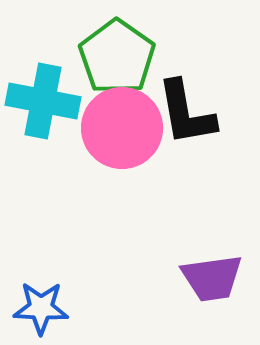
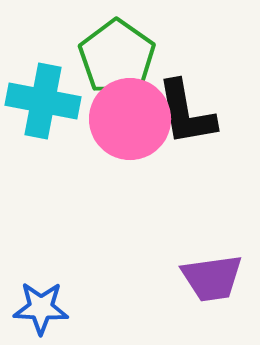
pink circle: moved 8 px right, 9 px up
